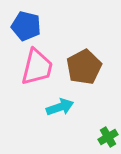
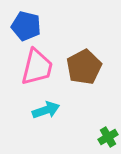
cyan arrow: moved 14 px left, 3 px down
